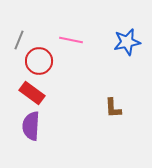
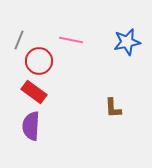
red rectangle: moved 2 px right, 1 px up
